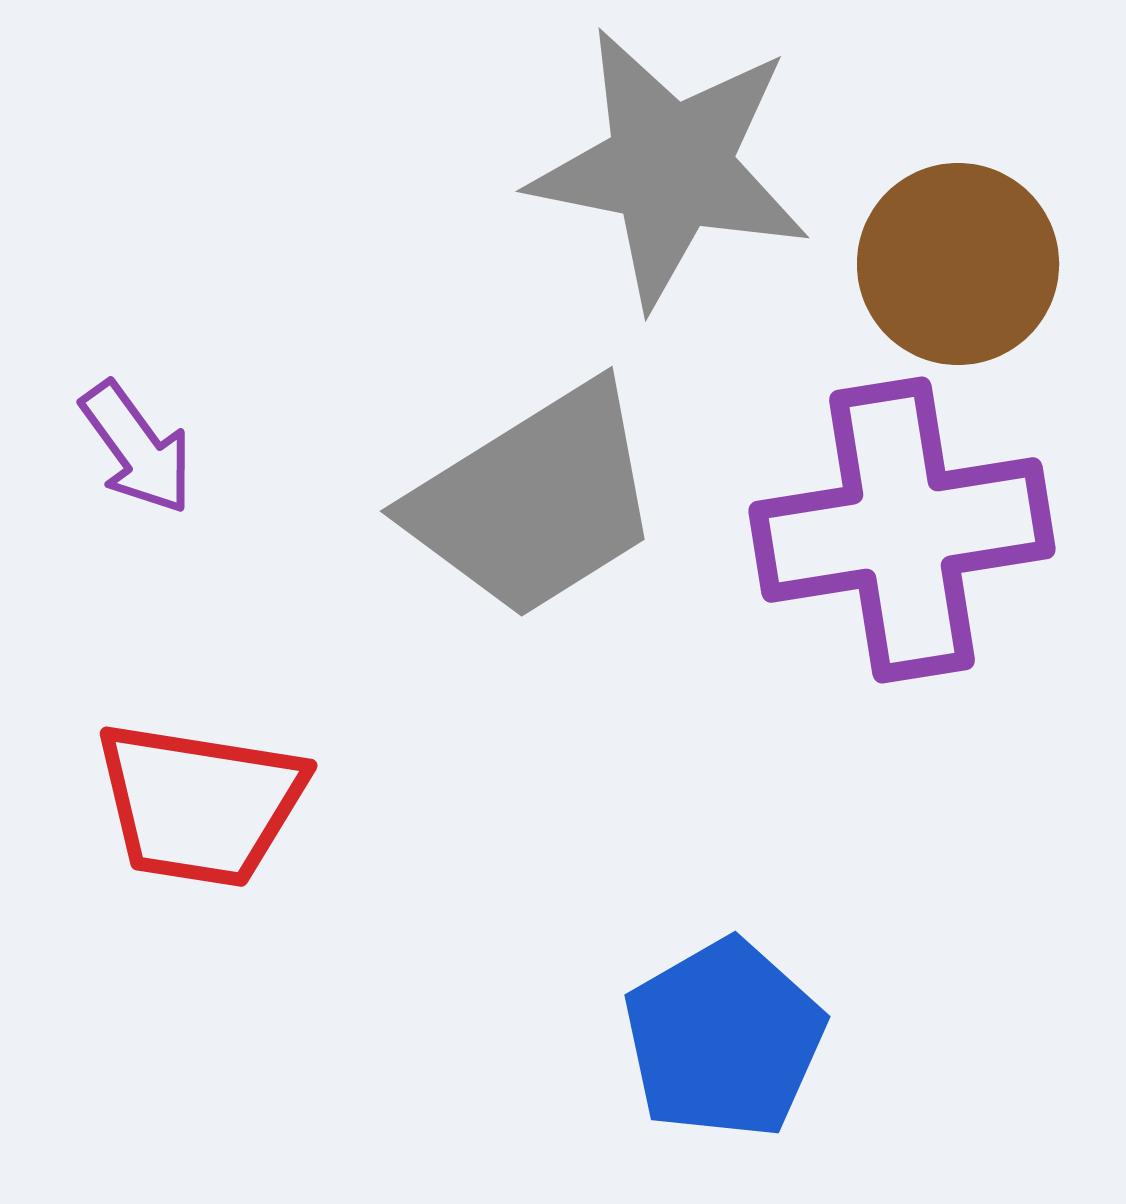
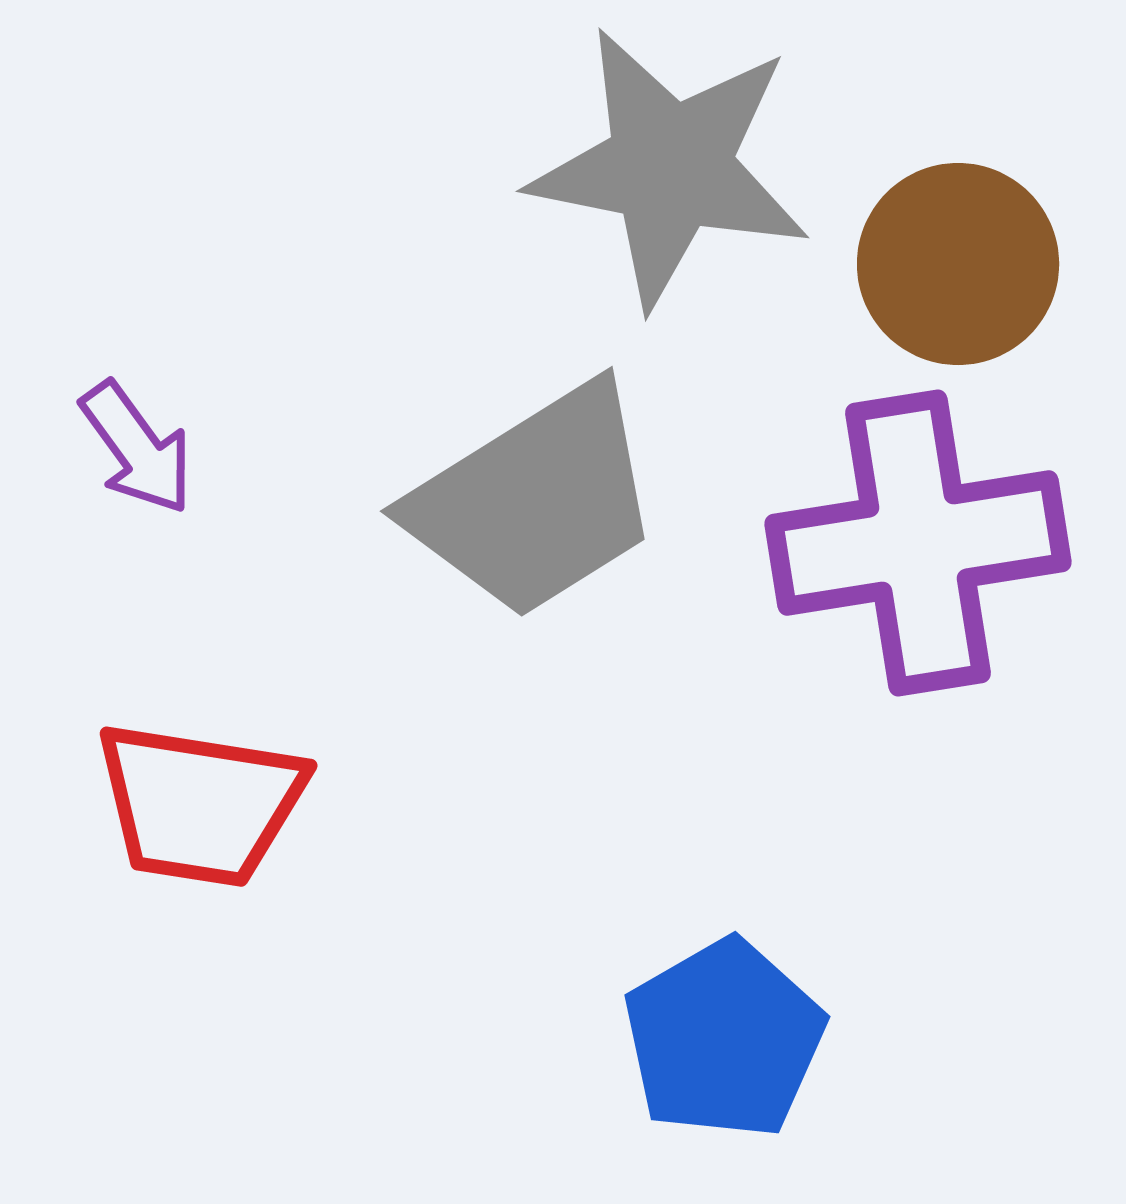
purple cross: moved 16 px right, 13 px down
